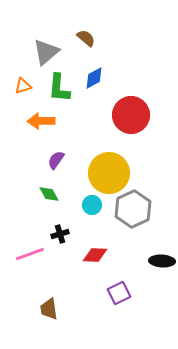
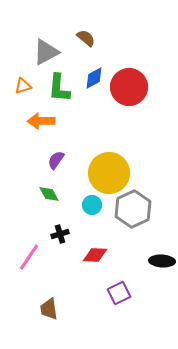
gray triangle: rotated 12 degrees clockwise
red circle: moved 2 px left, 28 px up
pink line: moved 1 px left, 3 px down; rotated 36 degrees counterclockwise
